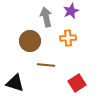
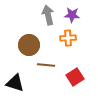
purple star: moved 1 px right, 4 px down; rotated 28 degrees clockwise
gray arrow: moved 2 px right, 2 px up
brown circle: moved 1 px left, 4 px down
red square: moved 2 px left, 6 px up
